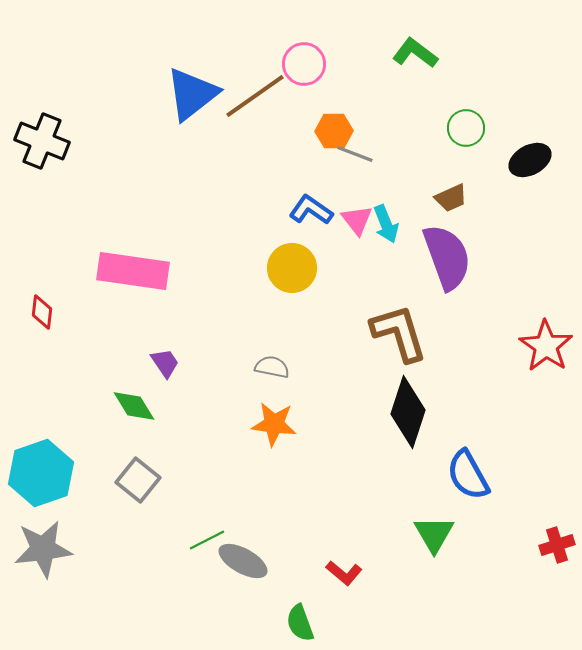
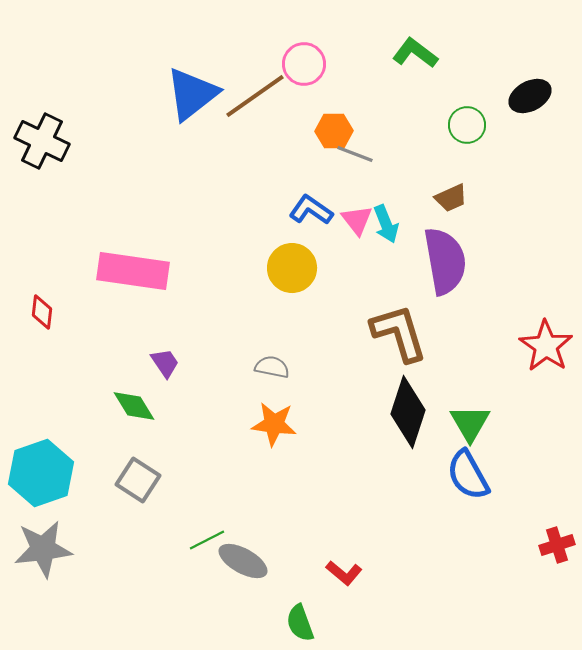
green circle: moved 1 px right, 3 px up
black cross: rotated 4 degrees clockwise
black ellipse: moved 64 px up
purple semicircle: moved 2 px left, 4 px down; rotated 10 degrees clockwise
gray square: rotated 6 degrees counterclockwise
green triangle: moved 36 px right, 111 px up
